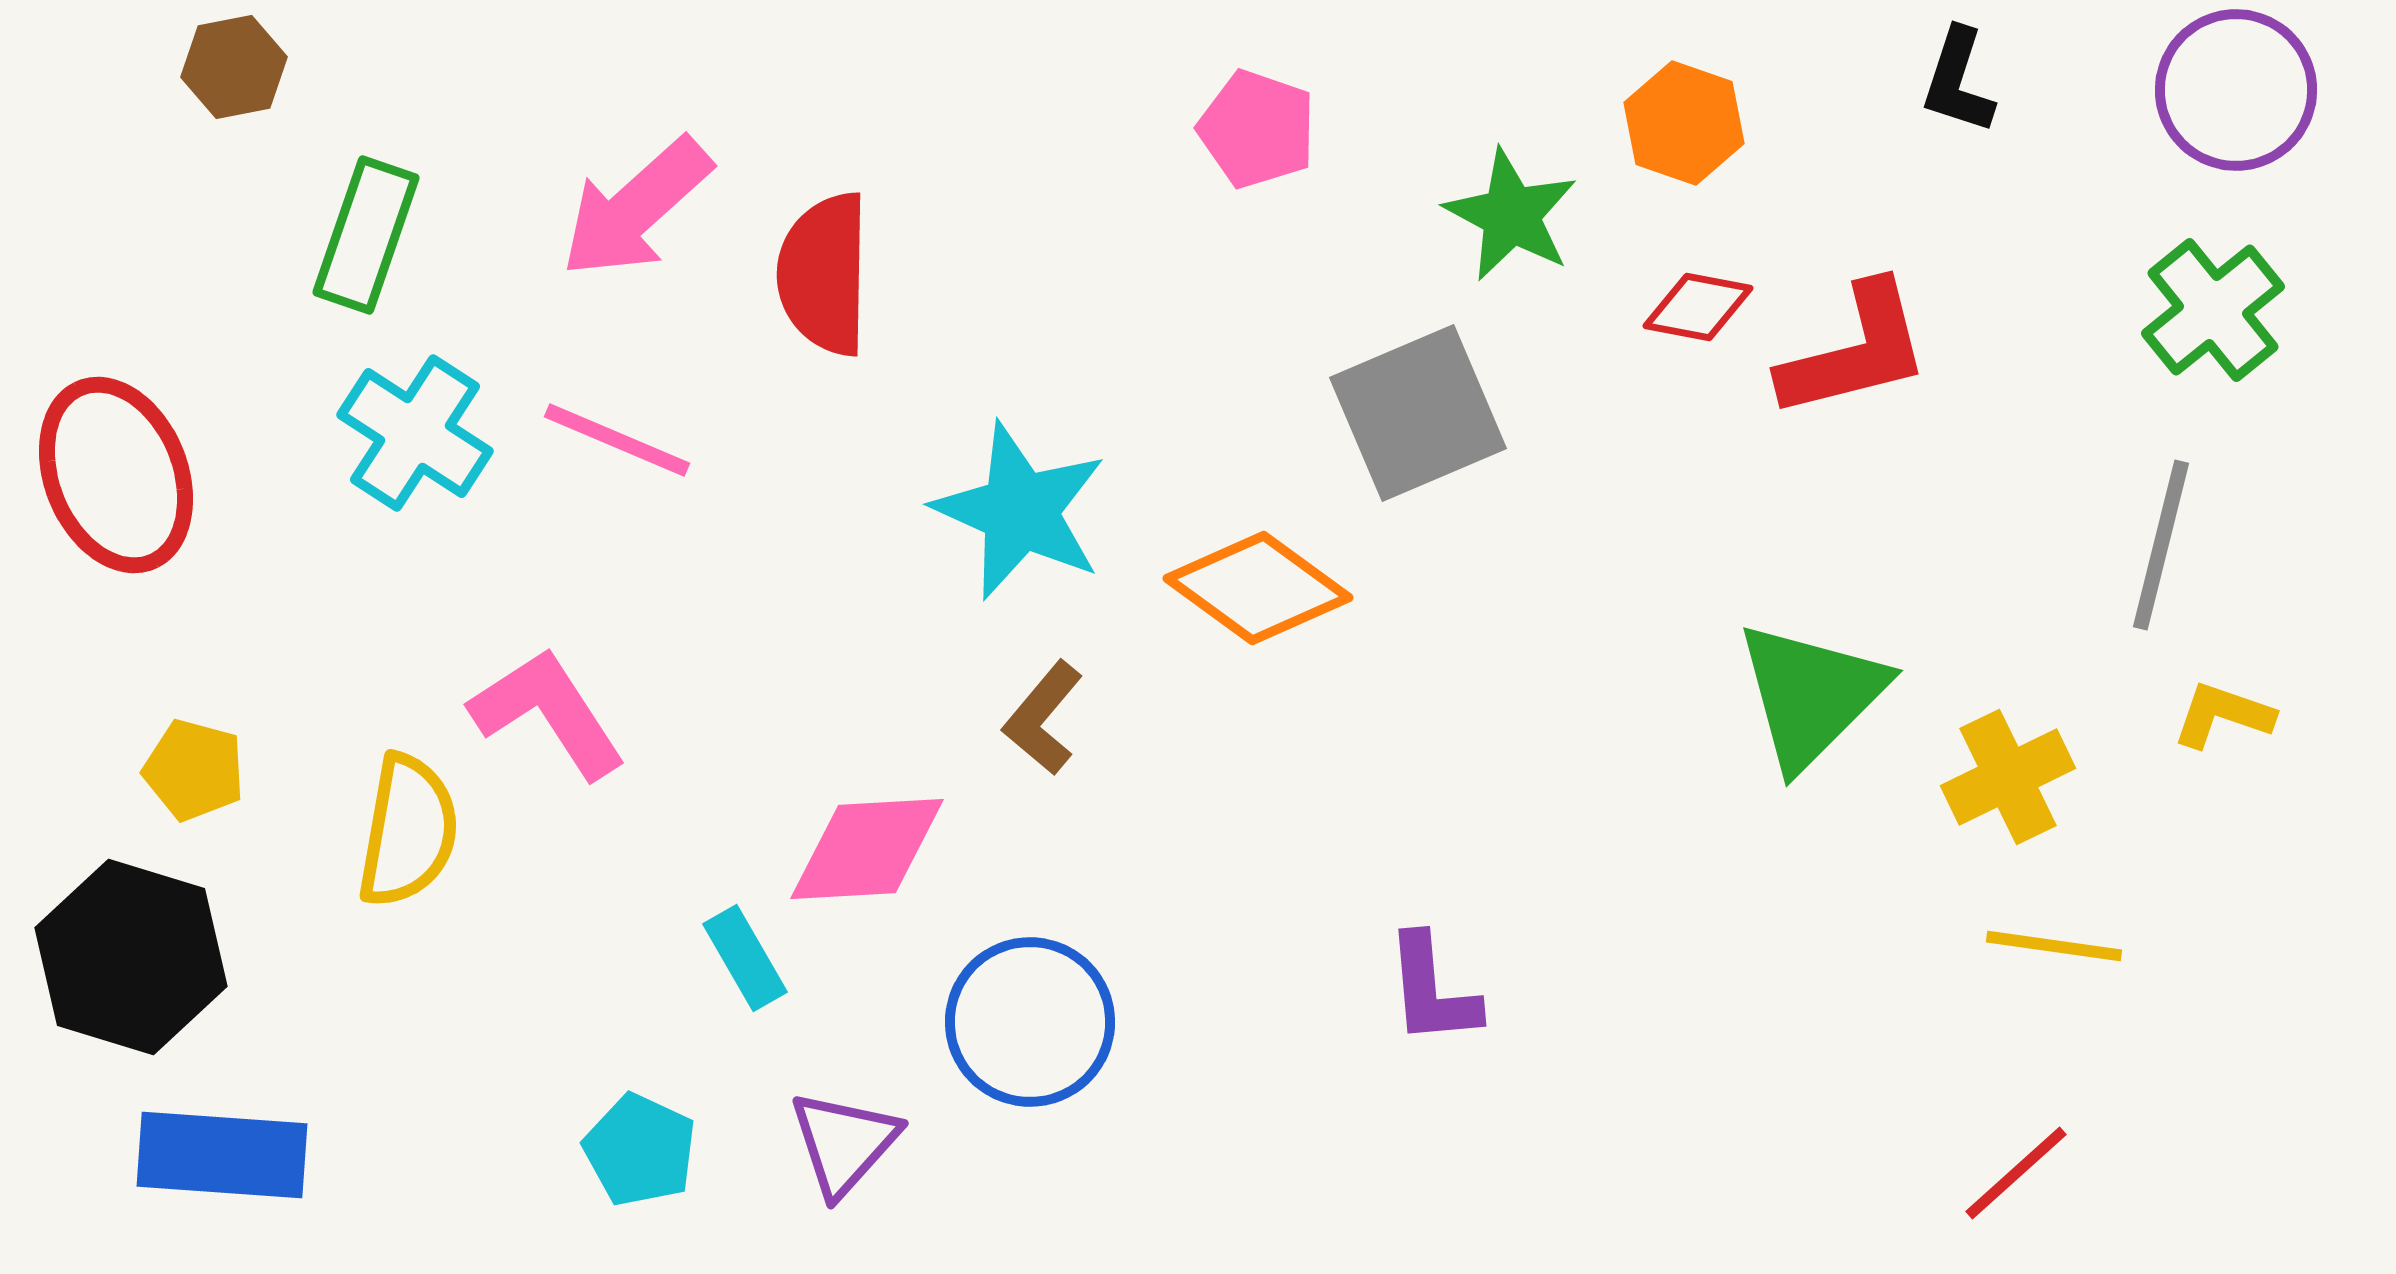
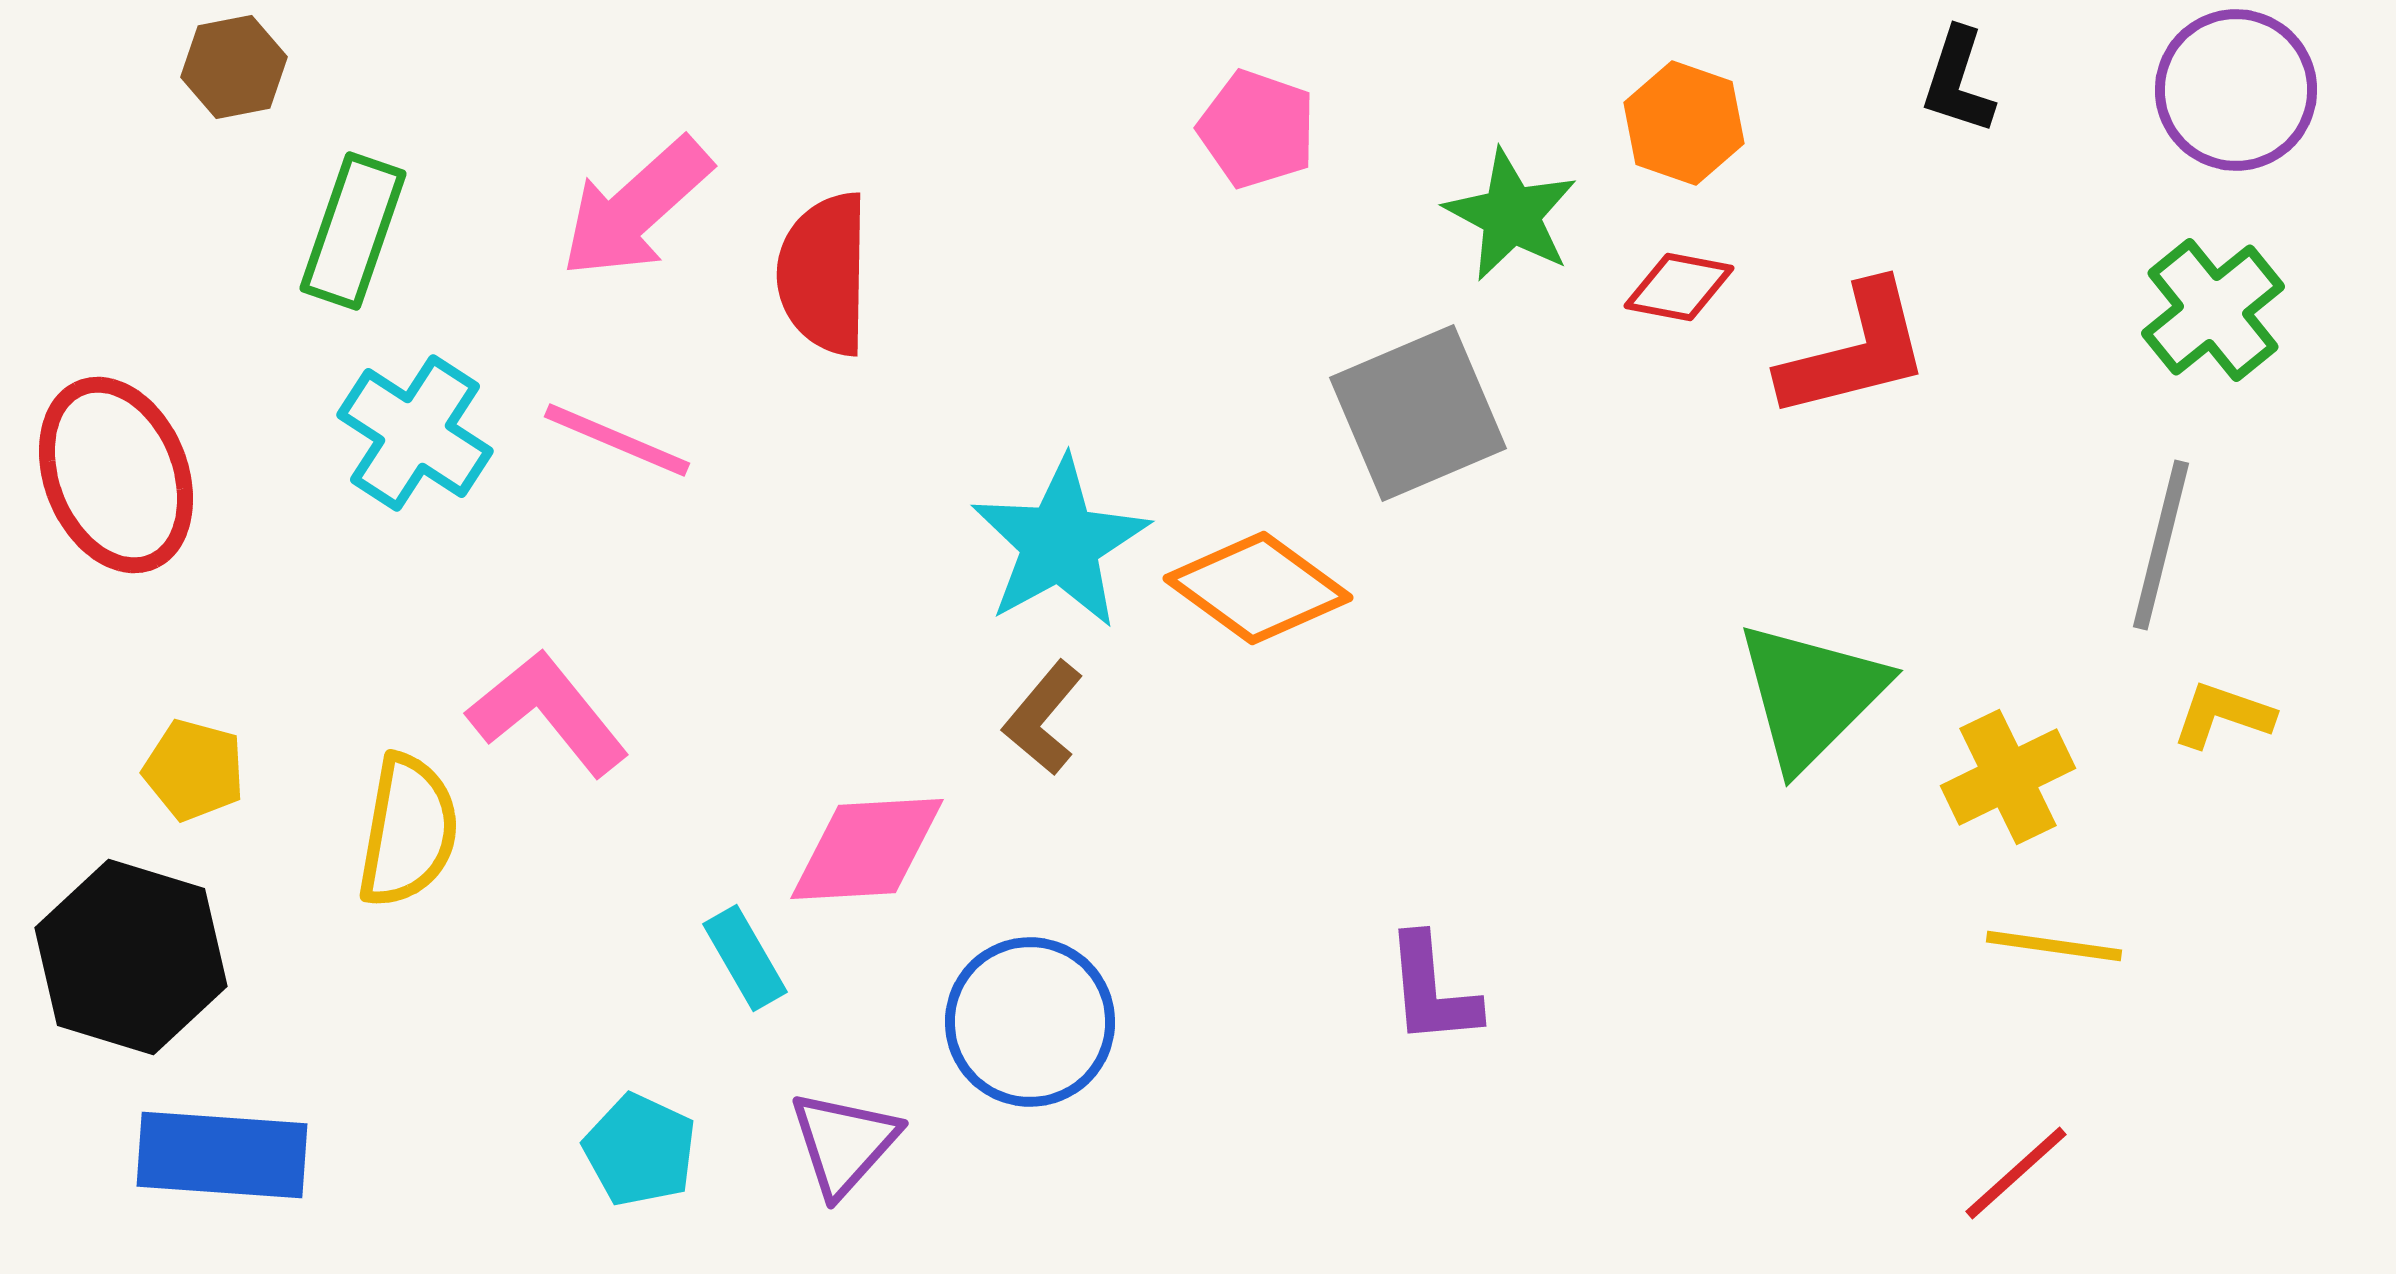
green rectangle: moved 13 px left, 4 px up
red diamond: moved 19 px left, 20 px up
cyan star: moved 40 px right, 32 px down; rotated 19 degrees clockwise
pink L-shape: rotated 6 degrees counterclockwise
